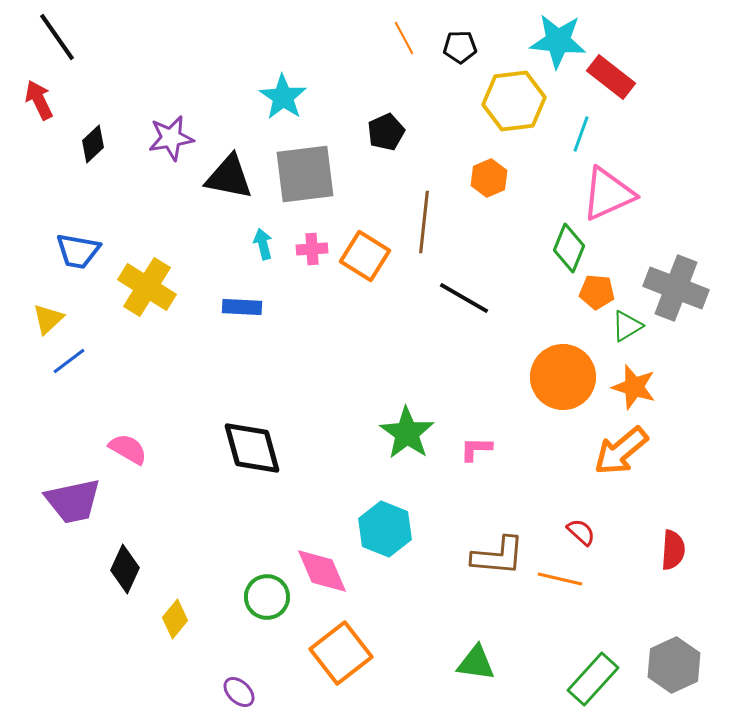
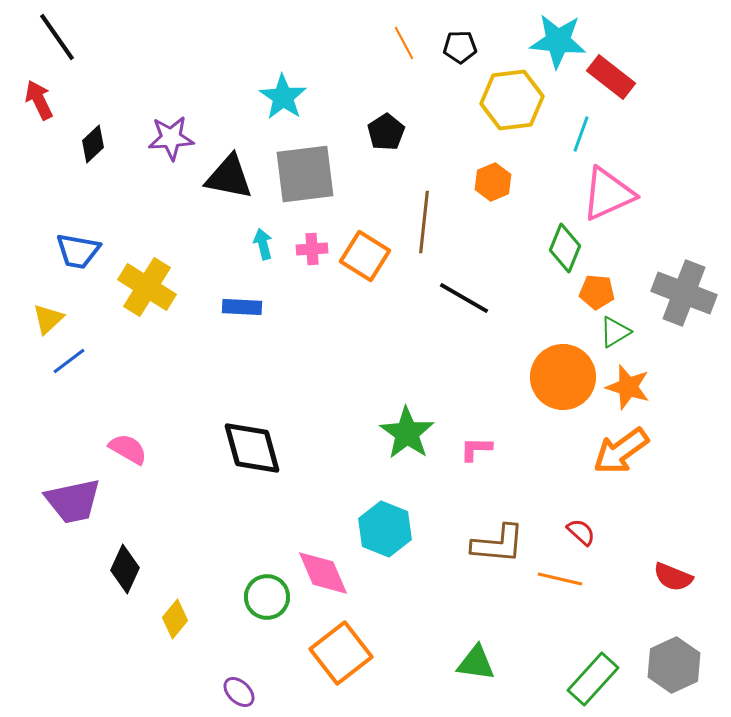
orange line at (404, 38): moved 5 px down
yellow hexagon at (514, 101): moved 2 px left, 1 px up
black pentagon at (386, 132): rotated 9 degrees counterclockwise
purple star at (171, 138): rotated 6 degrees clockwise
orange hexagon at (489, 178): moved 4 px right, 4 px down
green diamond at (569, 248): moved 4 px left
gray cross at (676, 288): moved 8 px right, 5 px down
green triangle at (627, 326): moved 12 px left, 6 px down
orange star at (634, 387): moved 6 px left
orange arrow at (621, 451): rotated 4 degrees clockwise
red semicircle at (673, 550): moved 27 px down; rotated 108 degrees clockwise
brown L-shape at (498, 556): moved 12 px up
pink diamond at (322, 571): moved 1 px right, 2 px down
